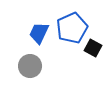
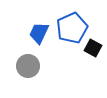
gray circle: moved 2 px left
